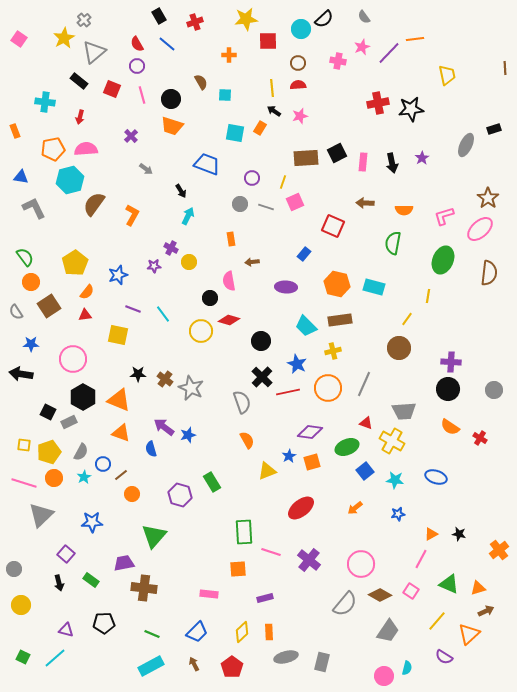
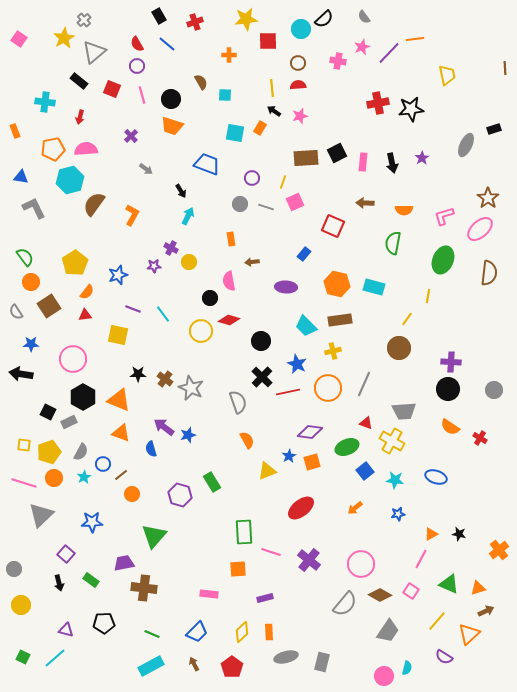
gray semicircle at (242, 402): moved 4 px left
